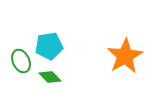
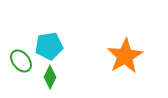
green ellipse: rotated 15 degrees counterclockwise
green diamond: rotated 70 degrees clockwise
